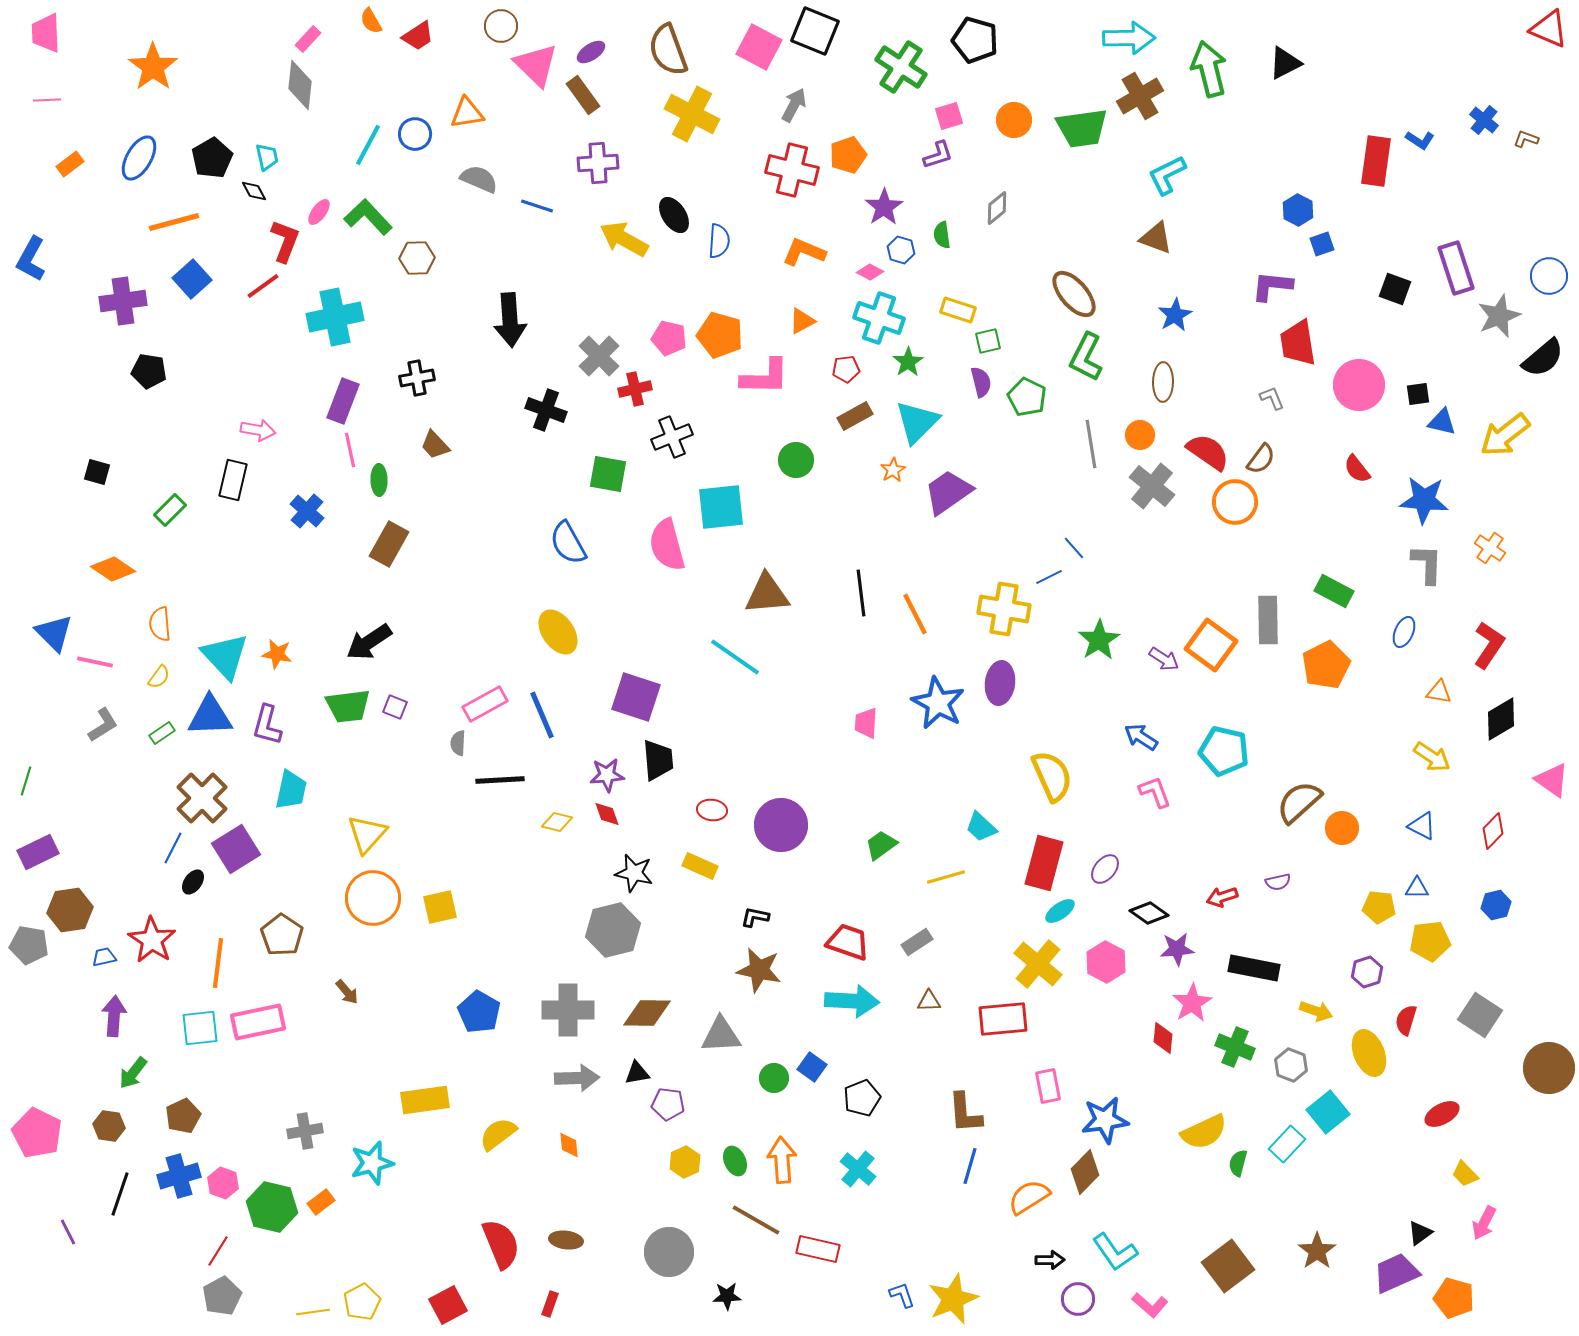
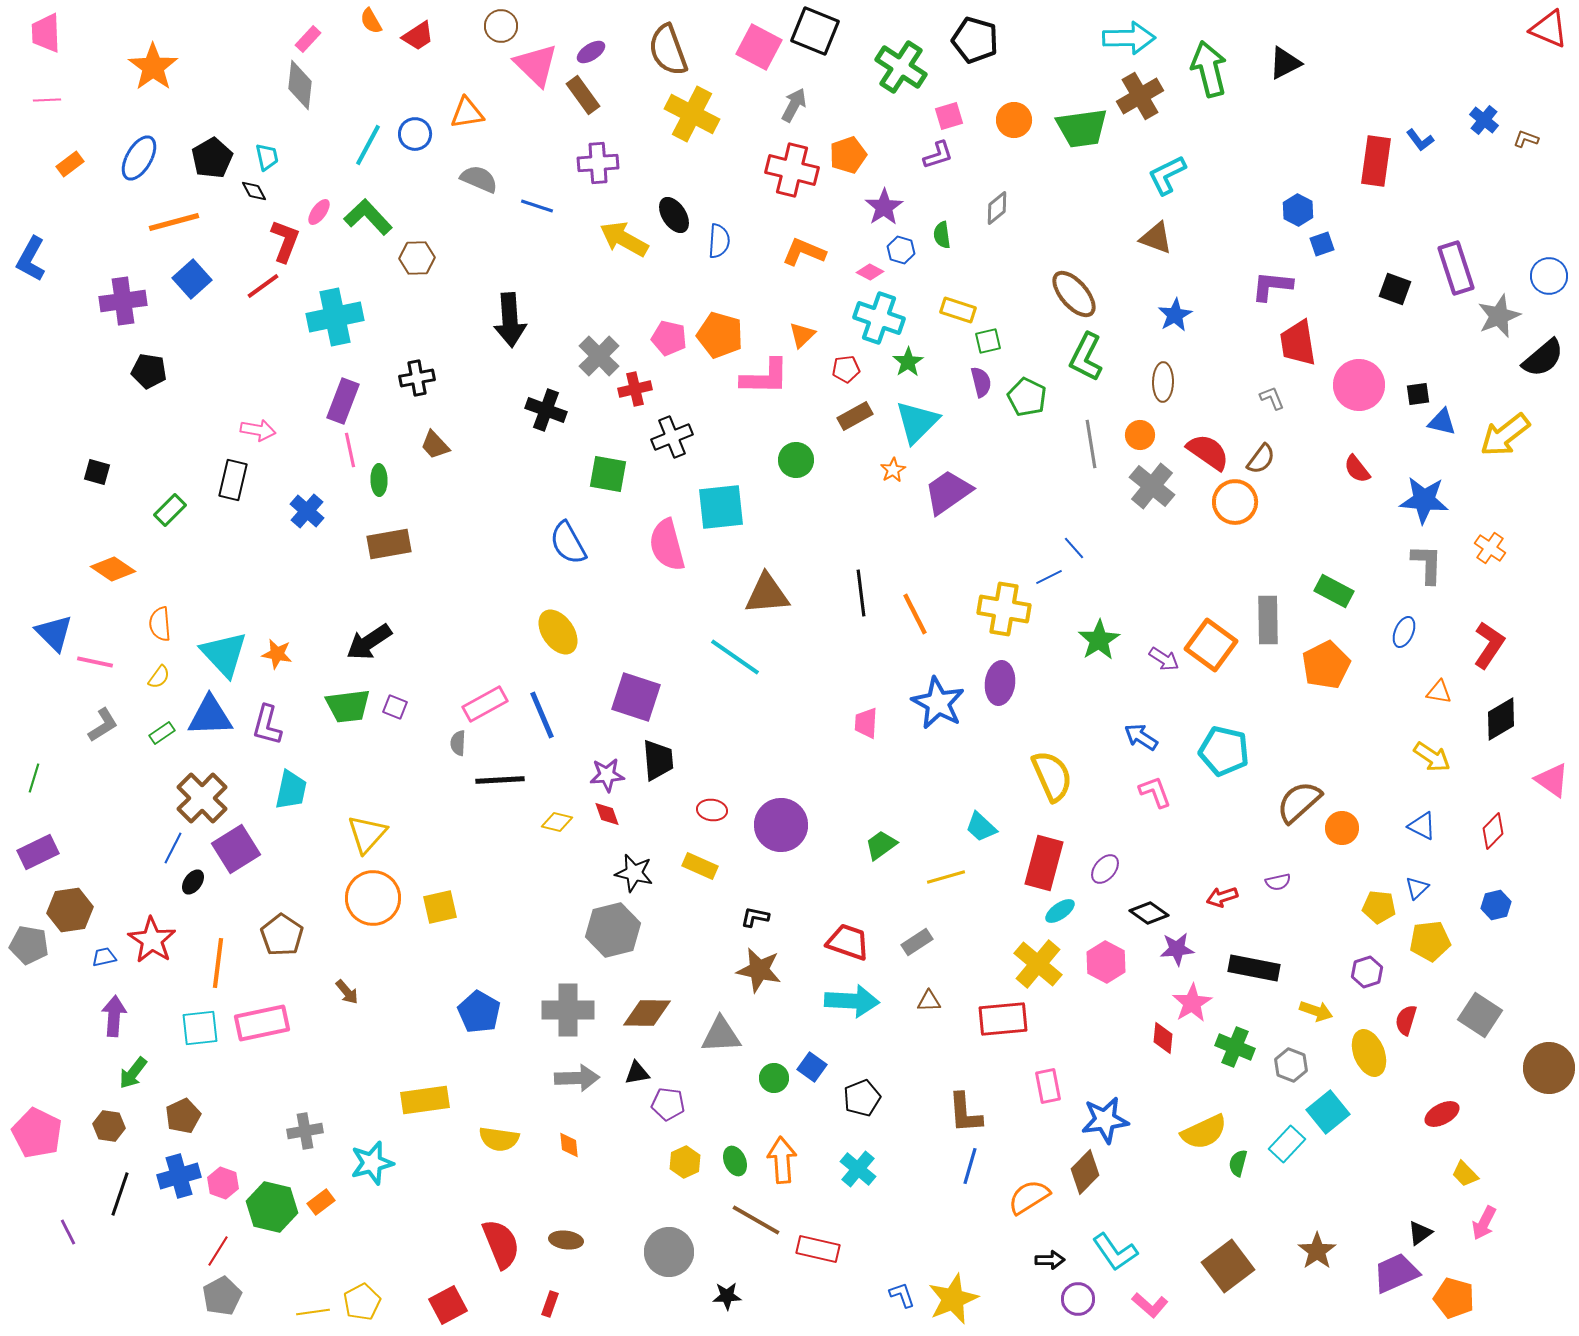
blue L-shape at (1420, 140): rotated 20 degrees clockwise
orange triangle at (802, 321): moved 14 px down; rotated 16 degrees counterclockwise
brown rectangle at (389, 544): rotated 51 degrees clockwise
cyan triangle at (225, 656): moved 1 px left, 2 px up
green line at (26, 781): moved 8 px right, 3 px up
blue triangle at (1417, 888): rotated 45 degrees counterclockwise
pink rectangle at (258, 1022): moved 4 px right, 1 px down
yellow semicircle at (498, 1134): moved 1 px right, 5 px down; rotated 135 degrees counterclockwise
